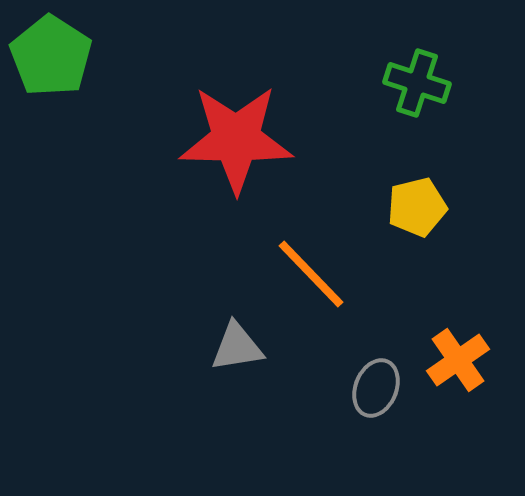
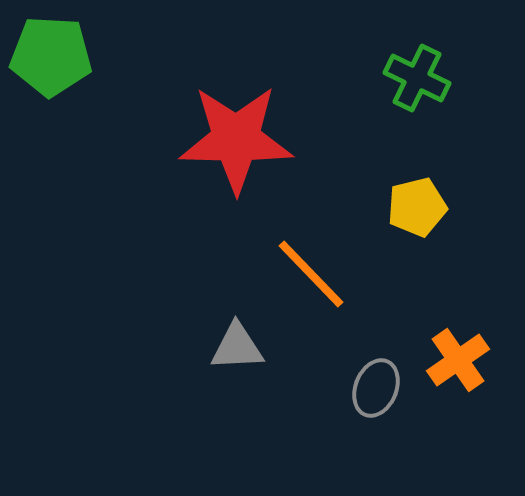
green pentagon: rotated 30 degrees counterclockwise
green cross: moved 5 px up; rotated 8 degrees clockwise
gray triangle: rotated 6 degrees clockwise
